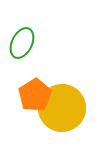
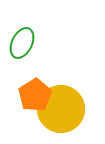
yellow circle: moved 1 px left, 1 px down
